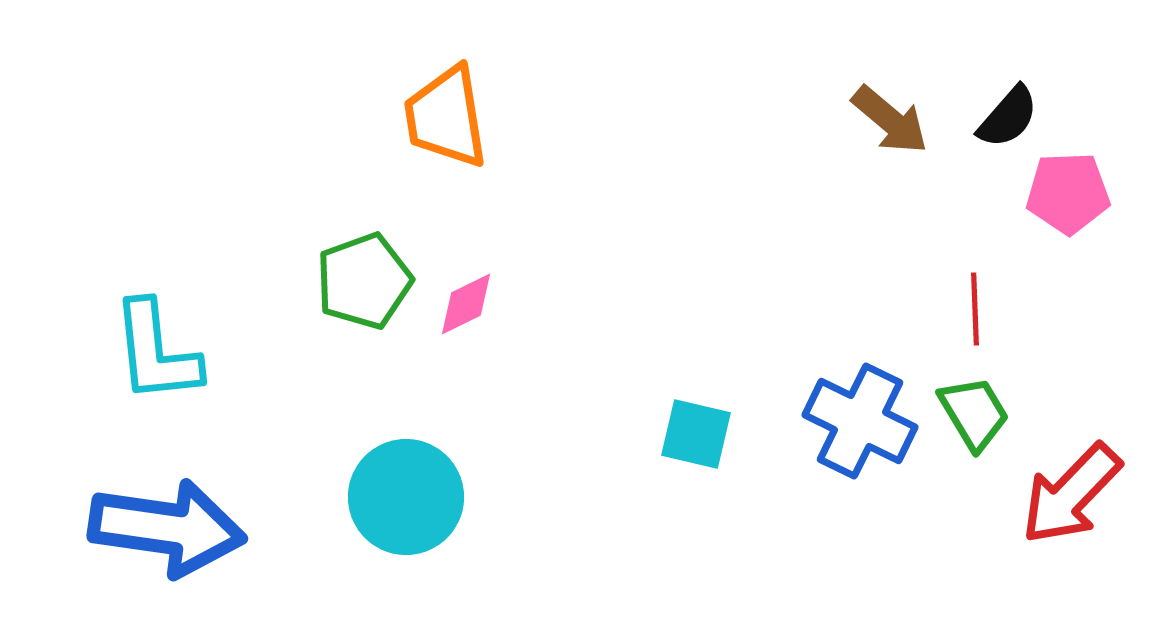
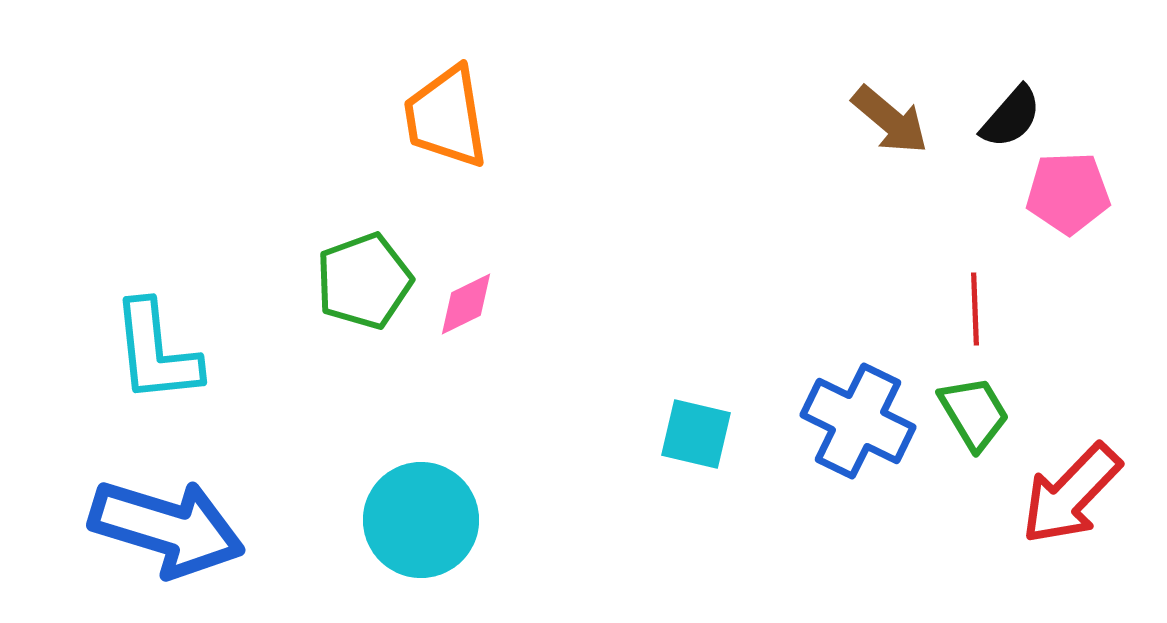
black semicircle: moved 3 px right
blue cross: moved 2 px left
cyan circle: moved 15 px right, 23 px down
blue arrow: rotated 9 degrees clockwise
